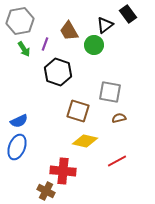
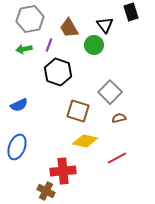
black rectangle: moved 3 px right, 2 px up; rotated 18 degrees clockwise
gray hexagon: moved 10 px right, 2 px up
black triangle: rotated 30 degrees counterclockwise
brown trapezoid: moved 3 px up
purple line: moved 4 px right, 1 px down
green arrow: rotated 112 degrees clockwise
gray square: rotated 35 degrees clockwise
blue semicircle: moved 16 px up
red line: moved 3 px up
red cross: rotated 10 degrees counterclockwise
